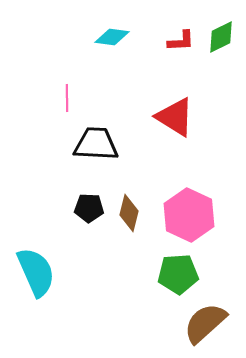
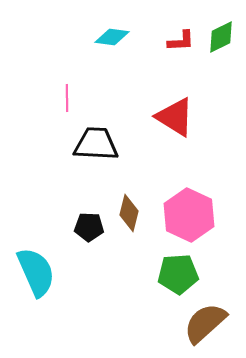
black pentagon: moved 19 px down
